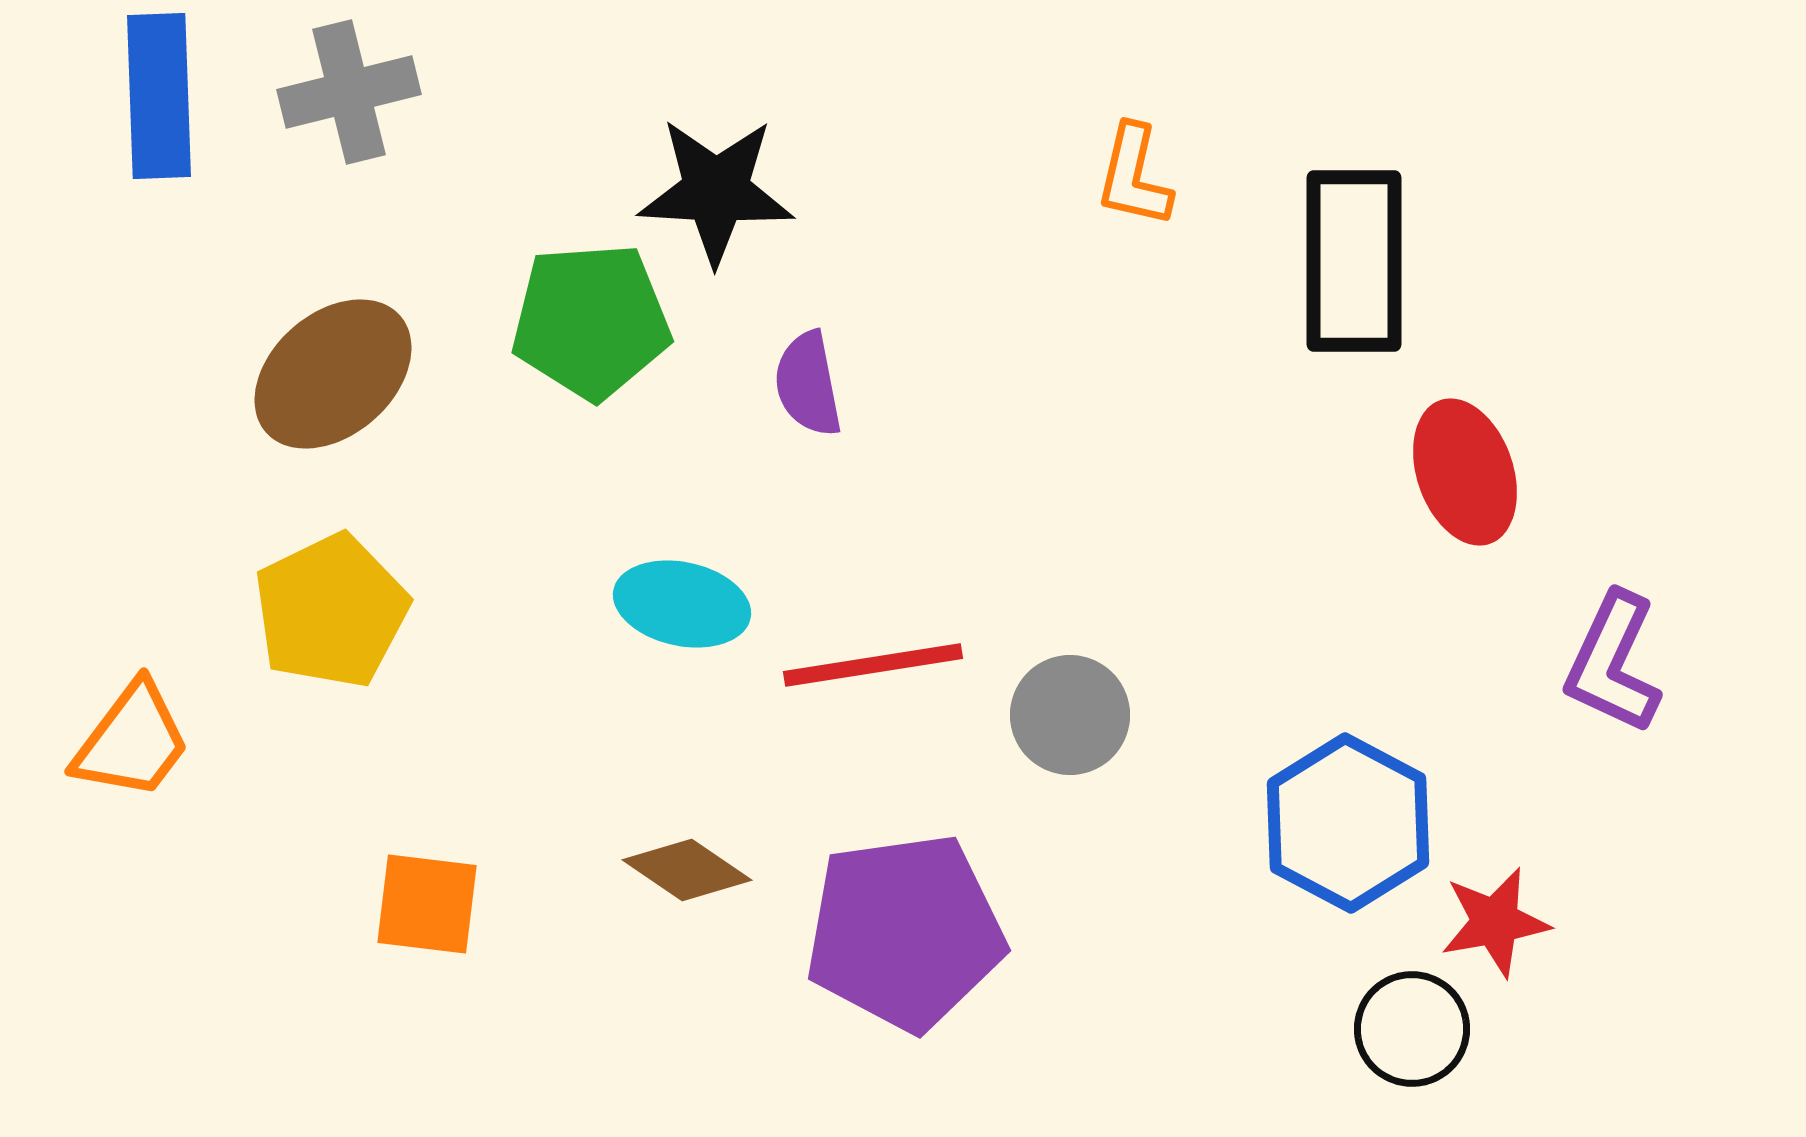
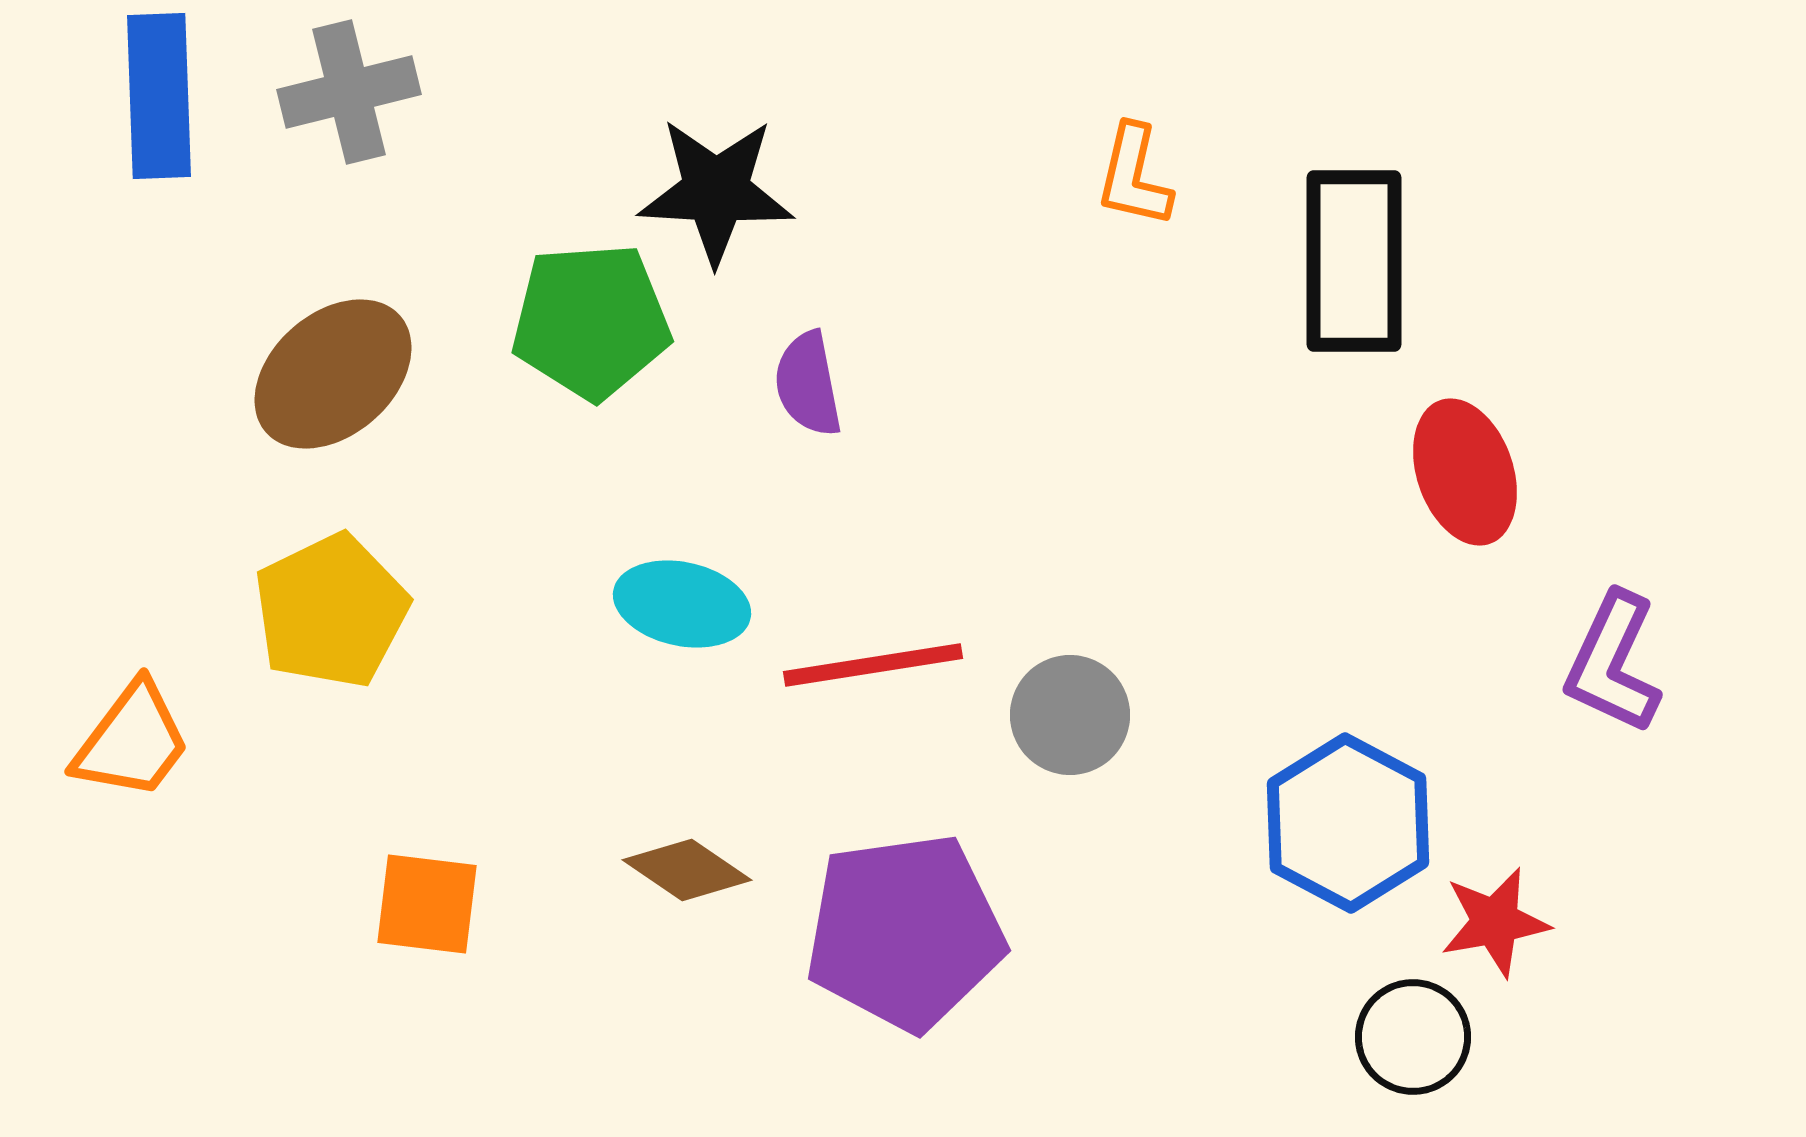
black circle: moved 1 px right, 8 px down
